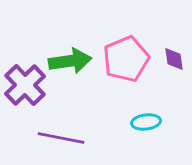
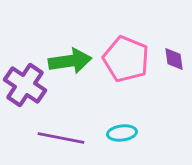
pink pentagon: rotated 27 degrees counterclockwise
purple cross: rotated 12 degrees counterclockwise
cyan ellipse: moved 24 px left, 11 px down
